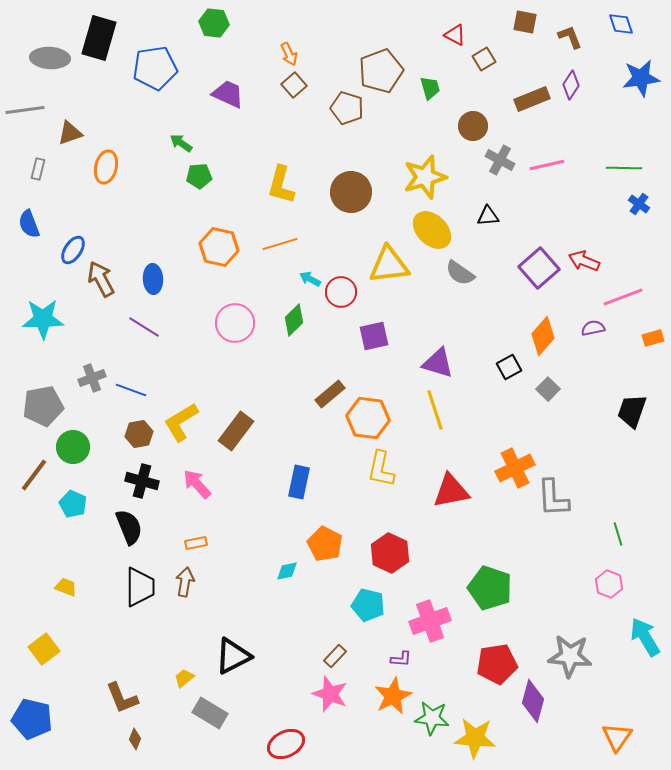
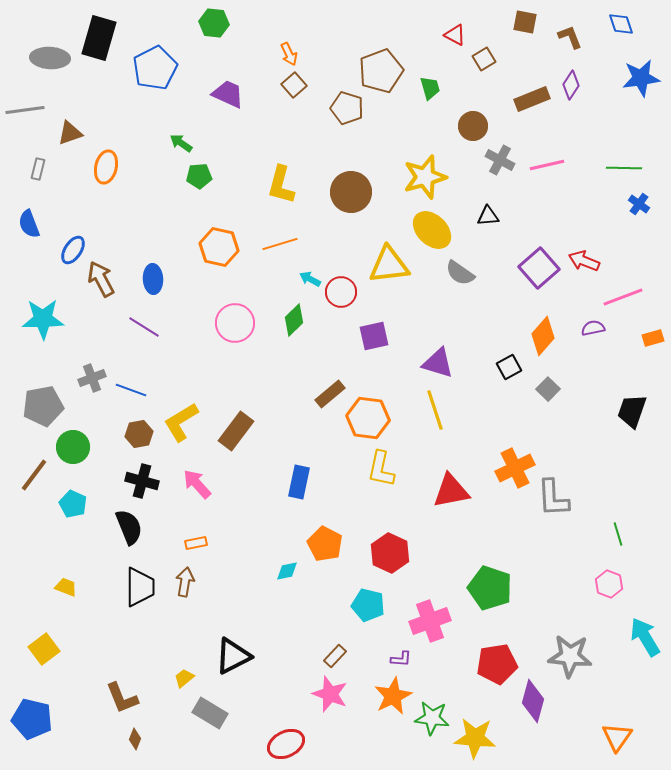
blue pentagon at (155, 68): rotated 18 degrees counterclockwise
